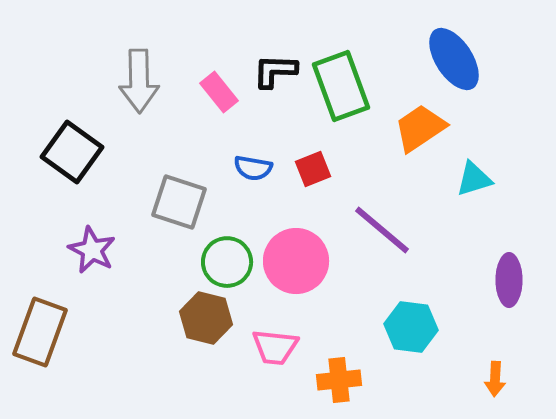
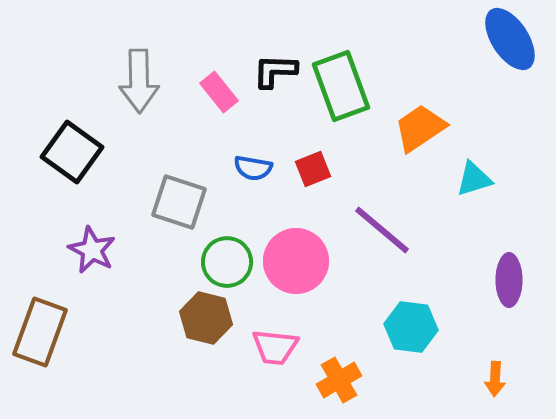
blue ellipse: moved 56 px right, 20 px up
orange cross: rotated 24 degrees counterclockwise
